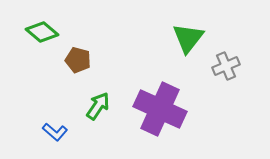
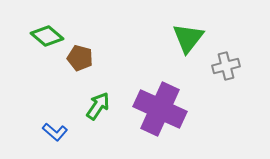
green diamond: moved 5 px right, 4 px down
brown pentagon: moved 2 px right, 2 px up
gray cross: rotated 8 degrees clockwise
